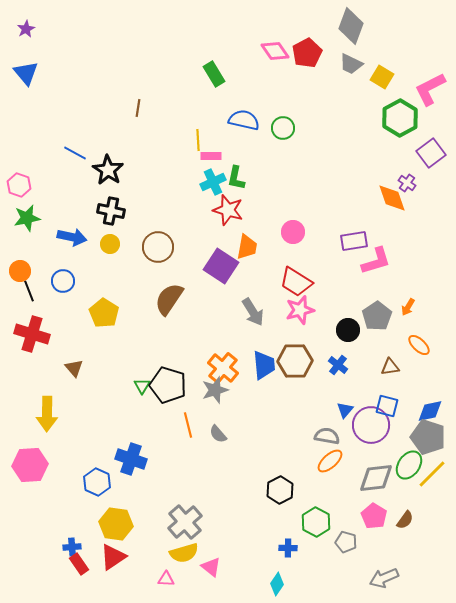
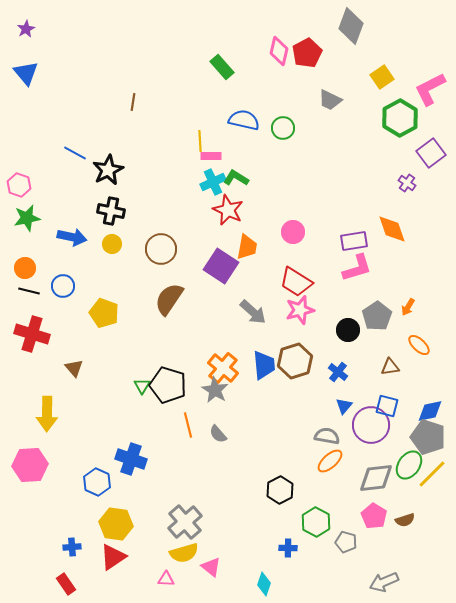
pink diamond at (275, 51): moved 4 px right; rotated 48 degrees clockwise
gray trapezoid at (351, 64): moved 21 px left, 36 px down
green rectangle at (214, 74): moved 8 px right, 7 px up; rotated 10 degrees counterclockwise
yellow square at (382, 77): rotated 25 degrees clockwise
brown line at (138, 108): moved 5 px left, 6 px up
yellow line at (198, 140): moved 2 px right, 1 px down
black star at (108, 170): rotated 12 degrees clockwise
green L-shape at (236, 178): rotated 110 degrees clockwise
orange diamond at (392, 198): moved 31 px down
red star at (228, 210): rotated 8 degrees clockwise
yellow circle at (110, 244): moved 2 px right
brown circle at (158, 247): moved 3 px right, 2 px down
pink L-shape at (376, 261): moved 19 px left, 7 px down
orange circle at (20, 271): moved 5 px right, 3 px up
blue circle at (63, 281): moved 5 px down
black line at (29, 291): rotated 55 degrees counterclockwise
gray arrow at (253, 312): rotated 16 degrees counterclockwise
yellow pentagon at (104, 313): rotated 12 degrees counterclockwise
brown hexagon at (295, 361): rotated 16 degrees counterclockwise
blue cross at (338, 365): moved 7 px down
gray star at (215, 390): rotated 24 degrees counterclockwise
blue triangle at (345, 410): moved 1 px left, 4 px up
brown semicircle at (405, 520): rotated 36 degrees clockwise
red rectangle at (79, 564): moved 13 px left, 20 px down
gray arrow at (384, 578): moved 4 px down
cyan diamond at (277, 584): moved 13 px left; rotated 15 degrees counterclockwise
